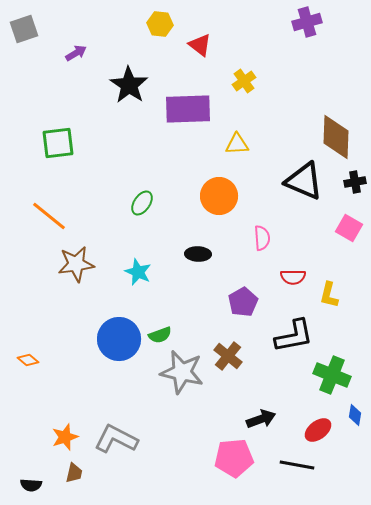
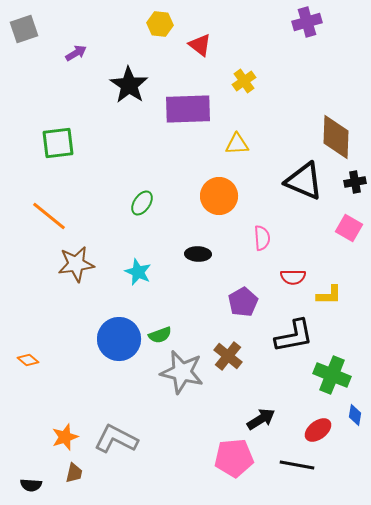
yellow L-shape: rotated 104 degrees counterclockwise
black arrow: rotated 12 degrees counterclockwise
